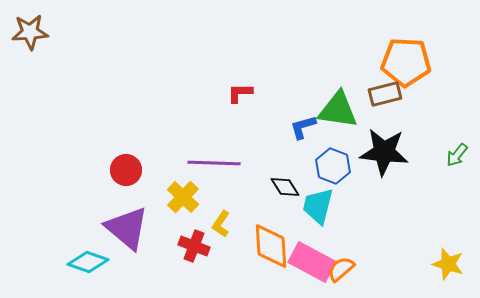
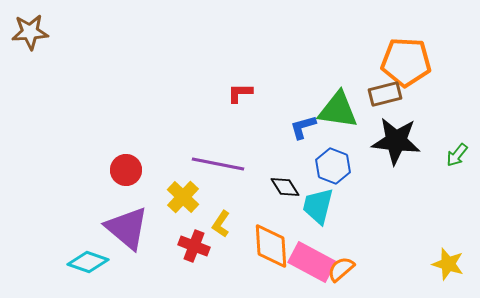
black star: moved 12 px right, 11 px up
purple line: moved 4 px right, 1 px down; rotated 9 degrees clockwise
